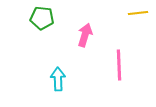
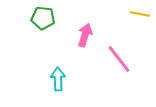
yellow line: moved 2 px right, 1 px down; rotated 18 degrees clockwise
green pentagon: moved 1 px right
pink line: moved 6 px up; rotated 36 degrees counterclockwise
